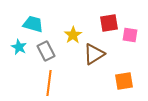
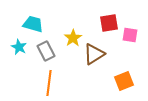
yellow star: moved 3 px down
orange square: rotated 12 degrees counterclockwise
